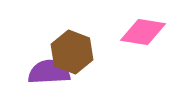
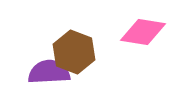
brown hexagon: moved 2 px right
